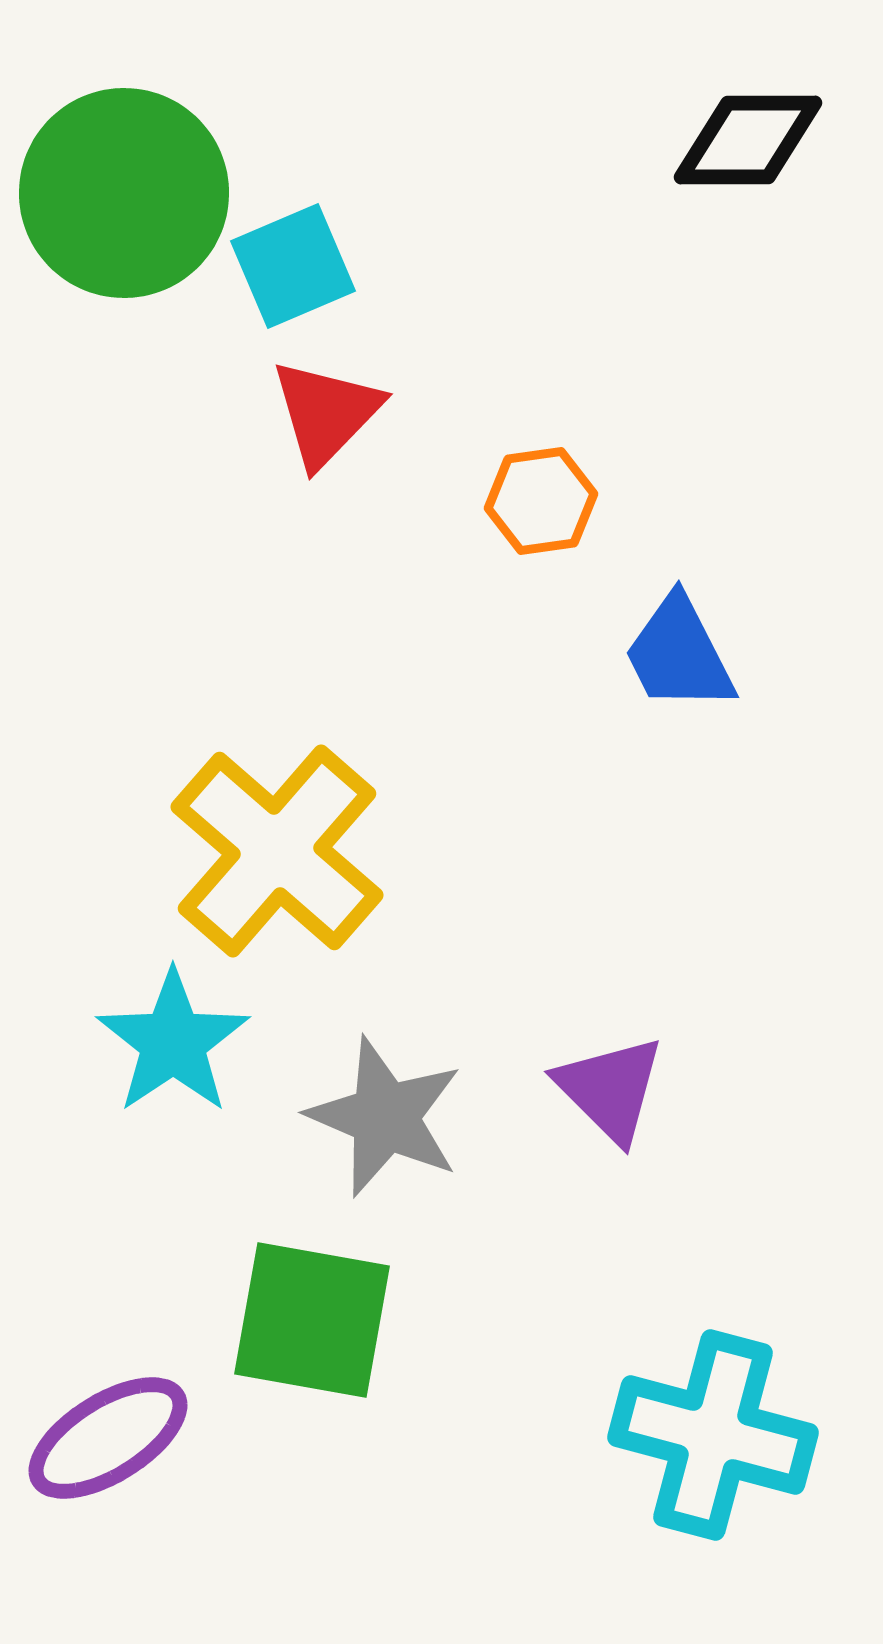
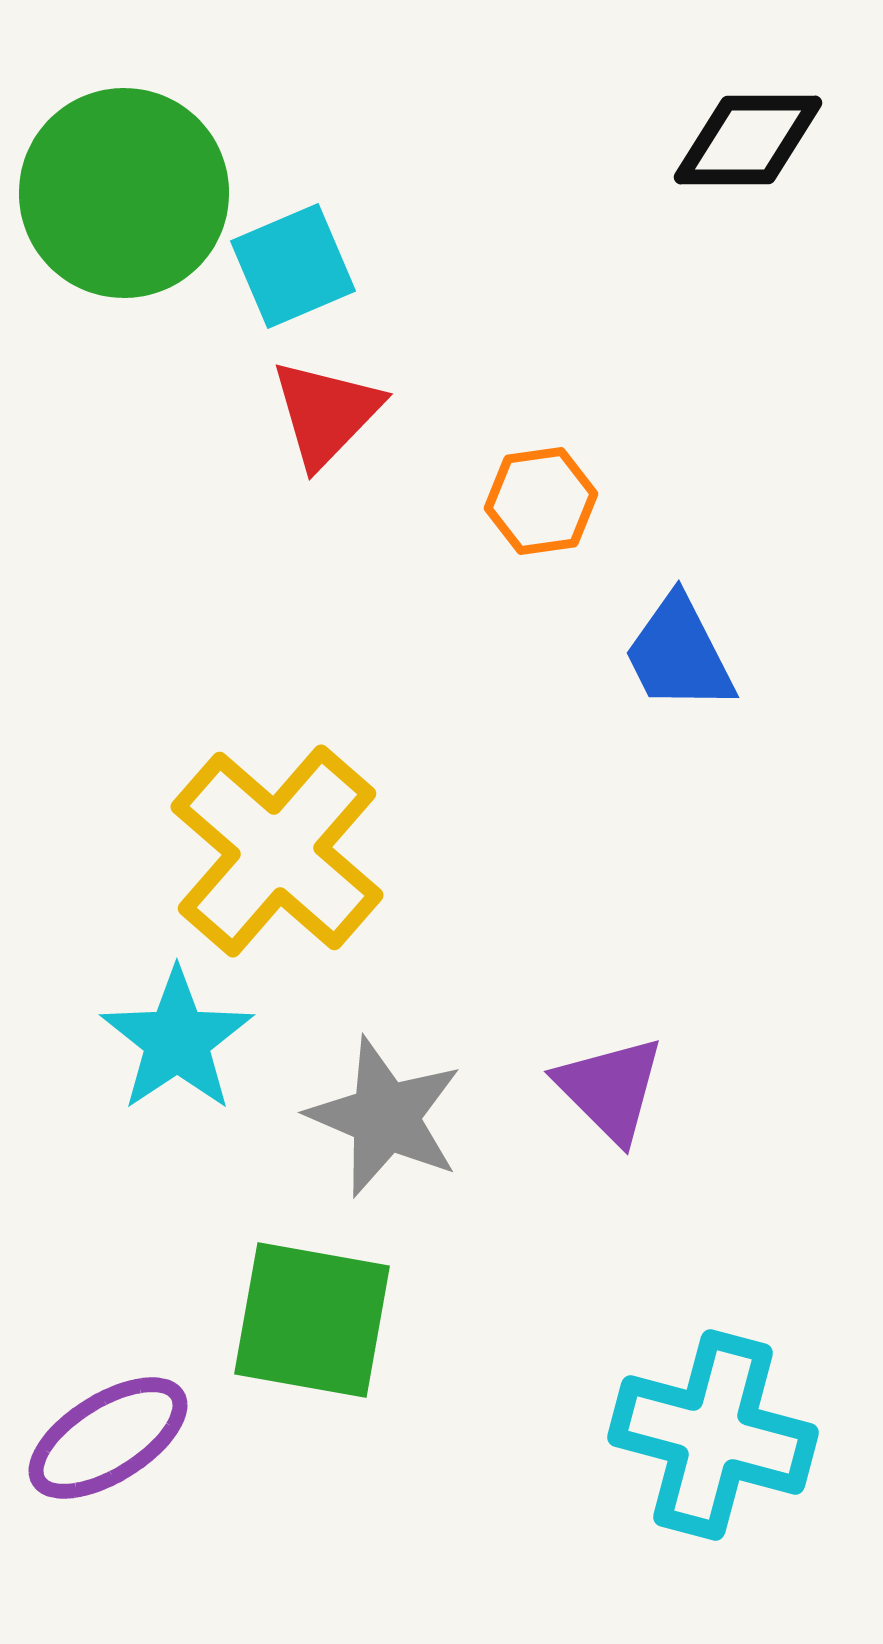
cyan star: moved 4 px right, 2 px up
